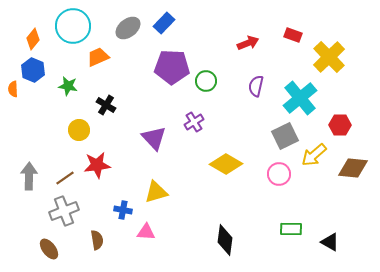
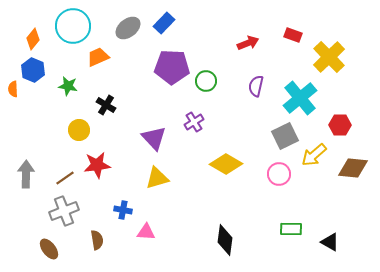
gray arrow: moved 3 px left, 2 px up
yellow triangle: moved 1 px right, 14 px up
